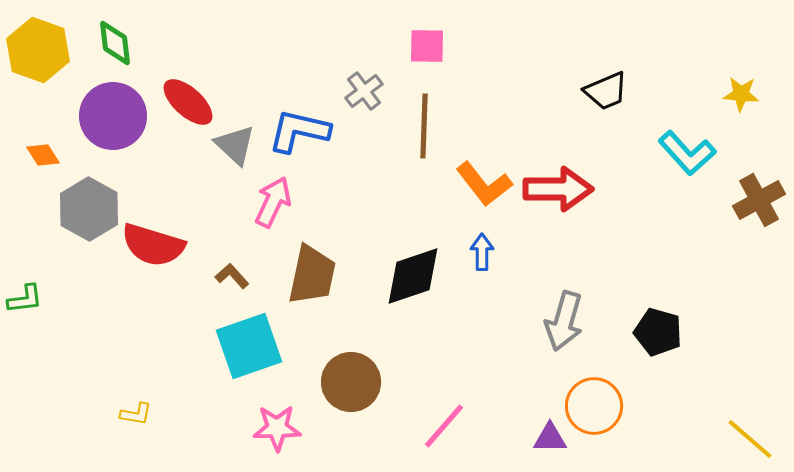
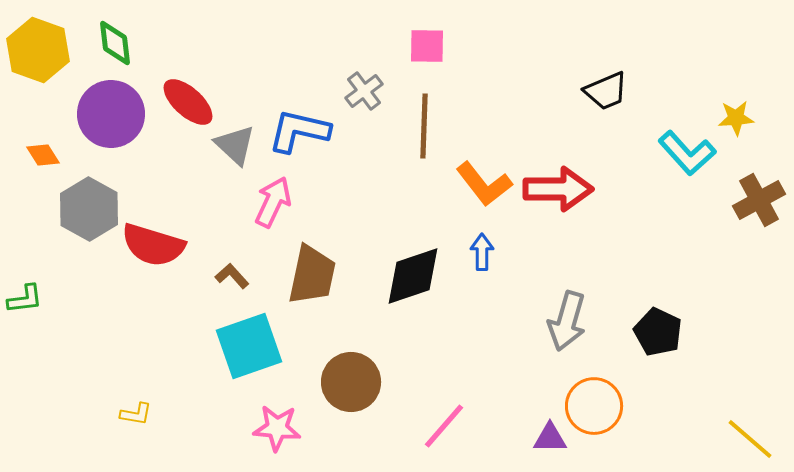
yellow star: moved 5 px left, 24 px down; rotated 9 degrees counterclockwise
purple circle: moved 2 px left, 2 px up
gray arrow: moved 3 px right
black pentagon: rotated 9 degrees clockwise
pink star: rotated 6 degrees clockwise
